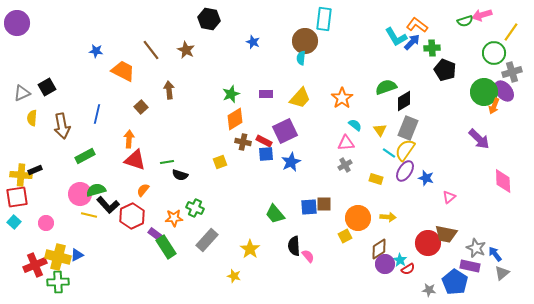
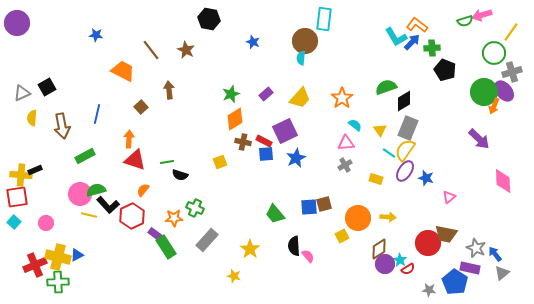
blue star at (96, 51): moved 16 px up
purple rectangle at (266, 94): rotated 40 degrees counterclockwise
blue star at (291, 162): moved 5 px right, 4 px up
brown square at (324, 204): rotated 14 degrees counterclockwise
yellow square at (345, 236): moved 3 px left
purple rectangle at (470, 266): moved 2 px down
